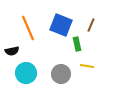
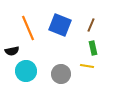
blue square: moved 1 px left
green rectangle: moved 16 px right, 4 px down
cyan circle: moved 2 px up
